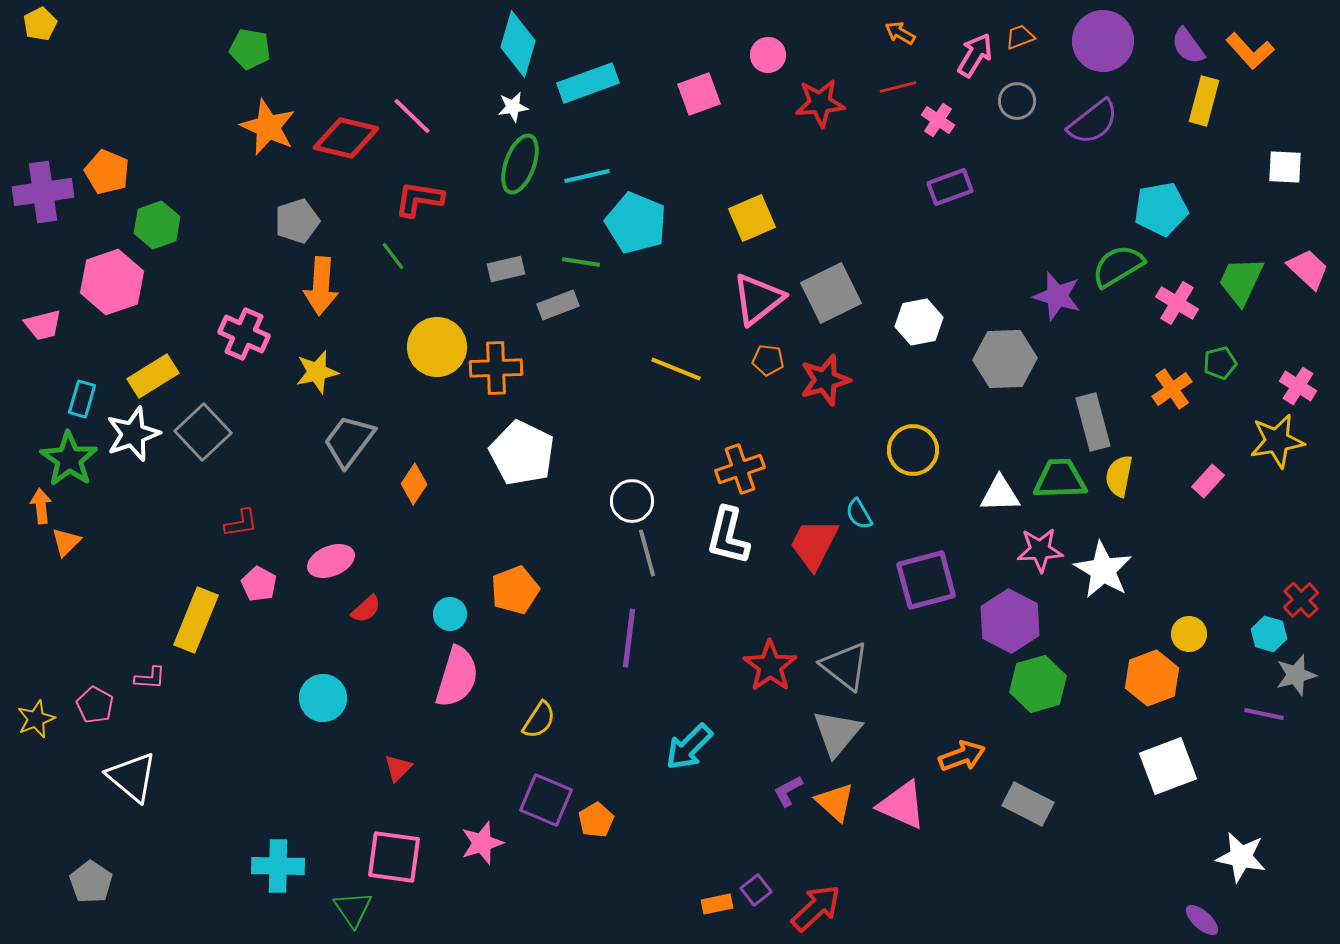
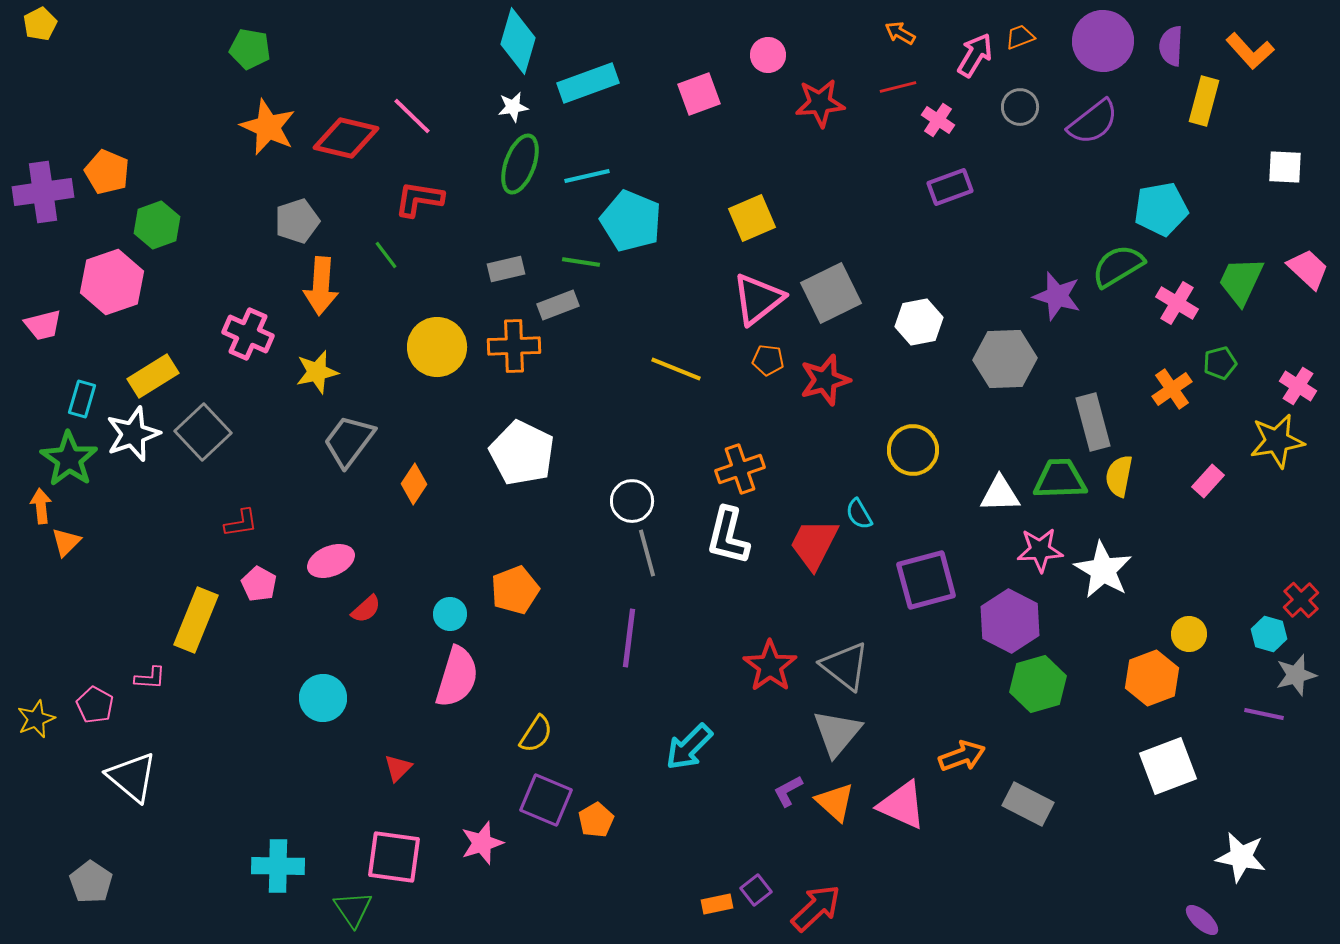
cyan diamond at (518, 44): moved 3 px up
purple semicircle at (1188, 46): moved 17 px left; rotated 39 degrees clockwise
gray circle at (1017, 101): moved 3 px right, 6 px down
cyan pentagon at (636, 223): moved 5 px left, 2 px up
green line at (393, 256): moved 7 px left, 1 px up
pink cross at (244, 334): moved 4 px right
orange cross at (496, 368): moved 18 px right, 22 px up
yellow semicircle at (539, 720): moved 3 px left, 14 px down
